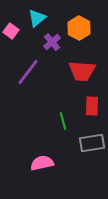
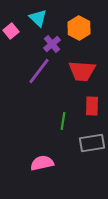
cyan triangle: moved 1 px right; rotated 36 degrees counterclockwise
pink square: rotated 14 degrees clockwise
purple cross: moved 2 px down
purple line: moved 11 px right, 1 px up
green line: rotated 24 degrees clockwise
